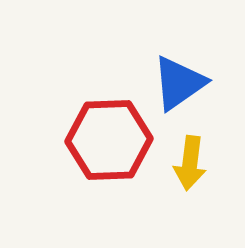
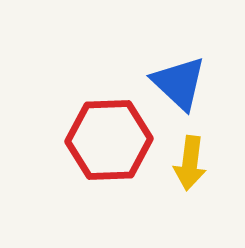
blue triangle: rotated 42 degrees counterclockwise
